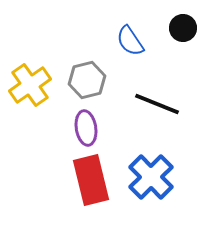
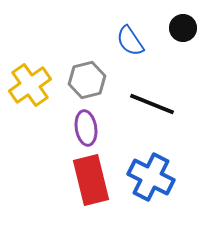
black line: moved 5 px left
blue cross: rotated 18 degrees counterclockwise
